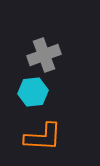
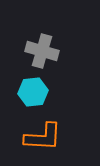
gray cross: moved 2 px left, 4 px up; rotated 36 degrees clockwise
